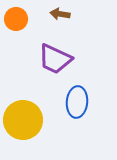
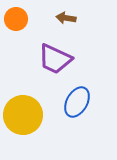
brown arrow: moved 6 px right, 4 px down
blue ellipse: rotated 24 degrees clockwise
yellow circle: moved 5 px up
